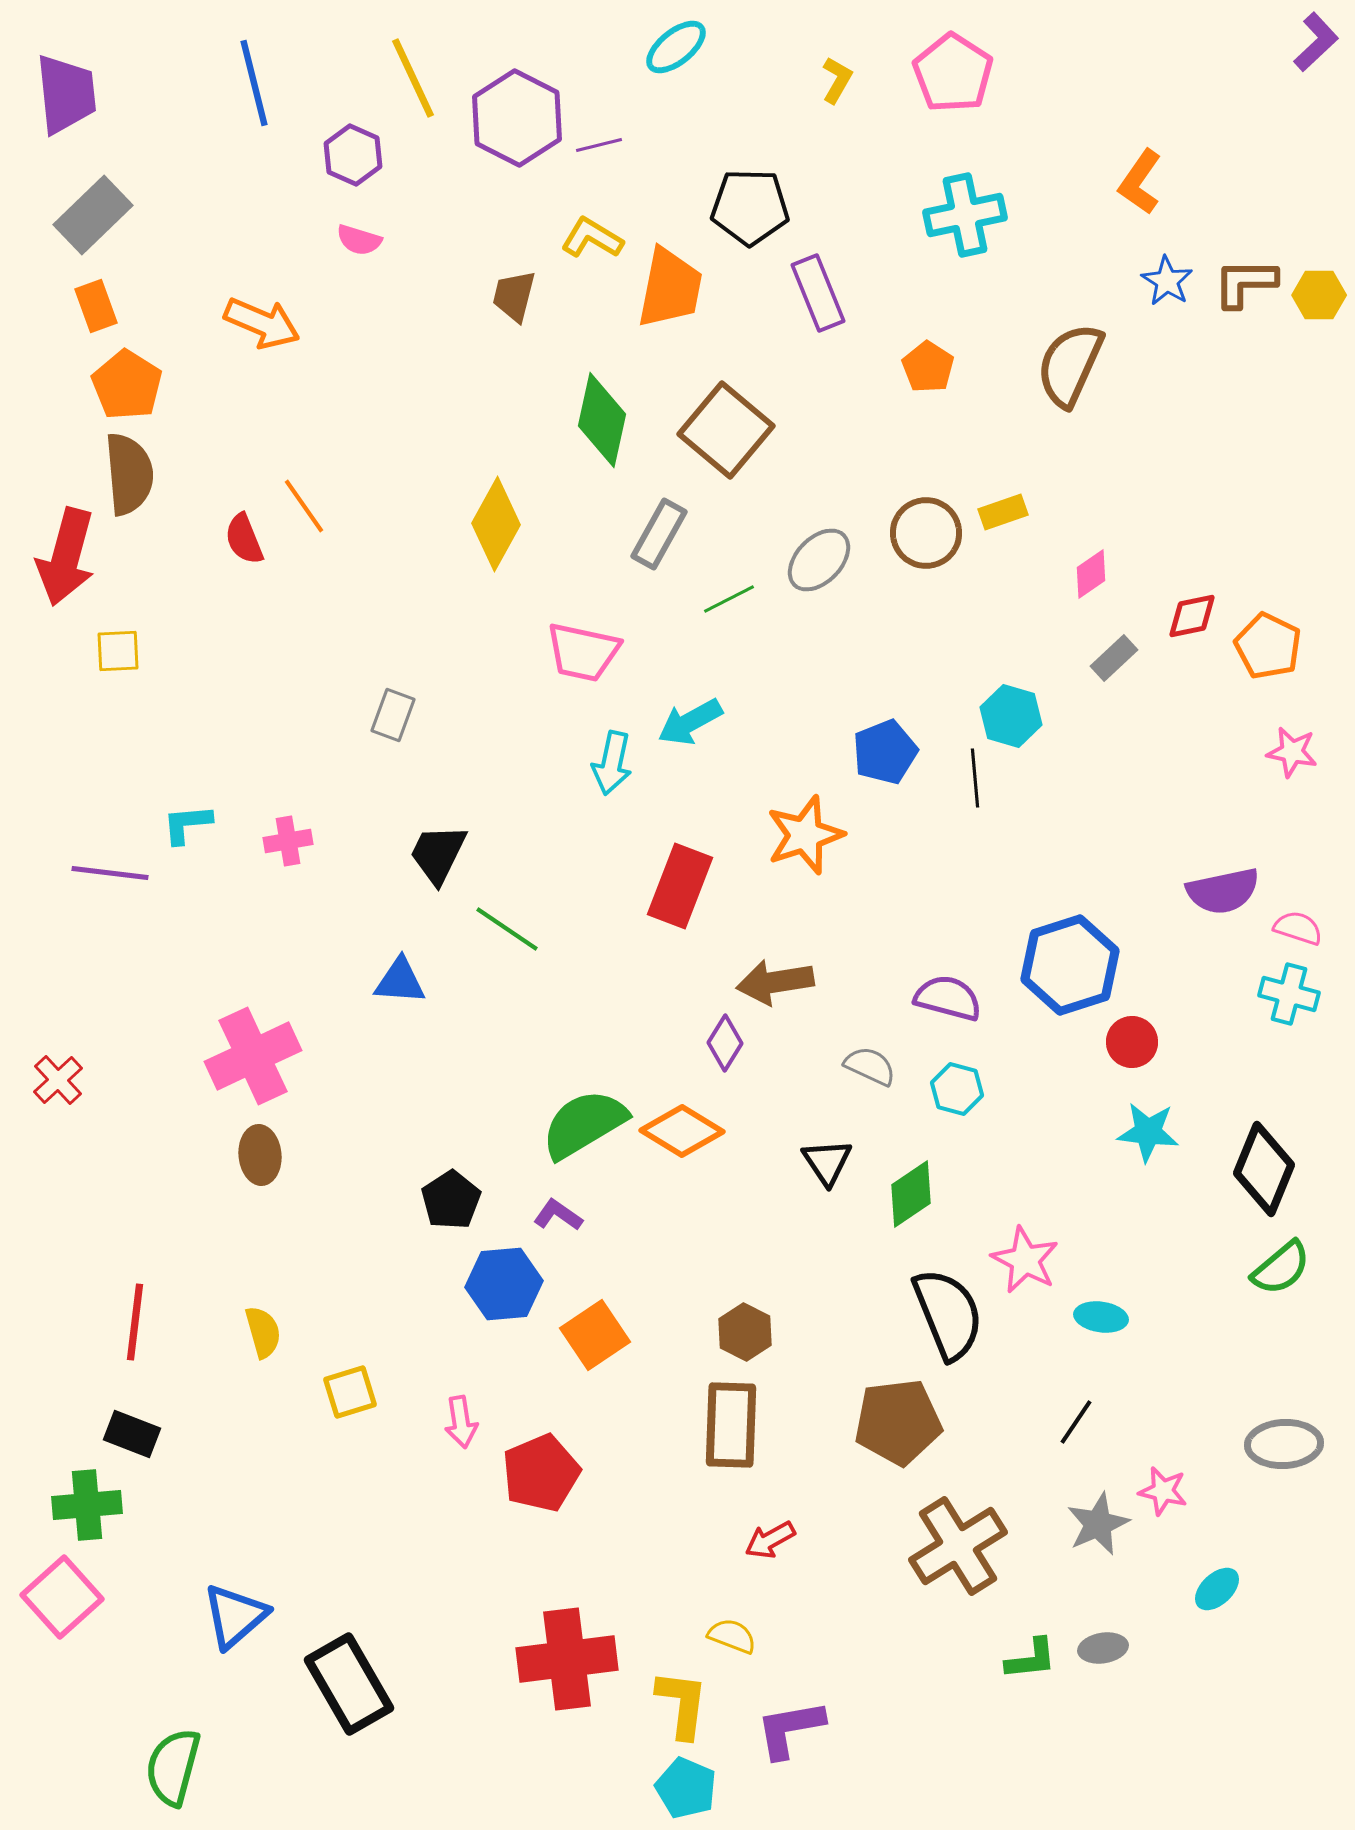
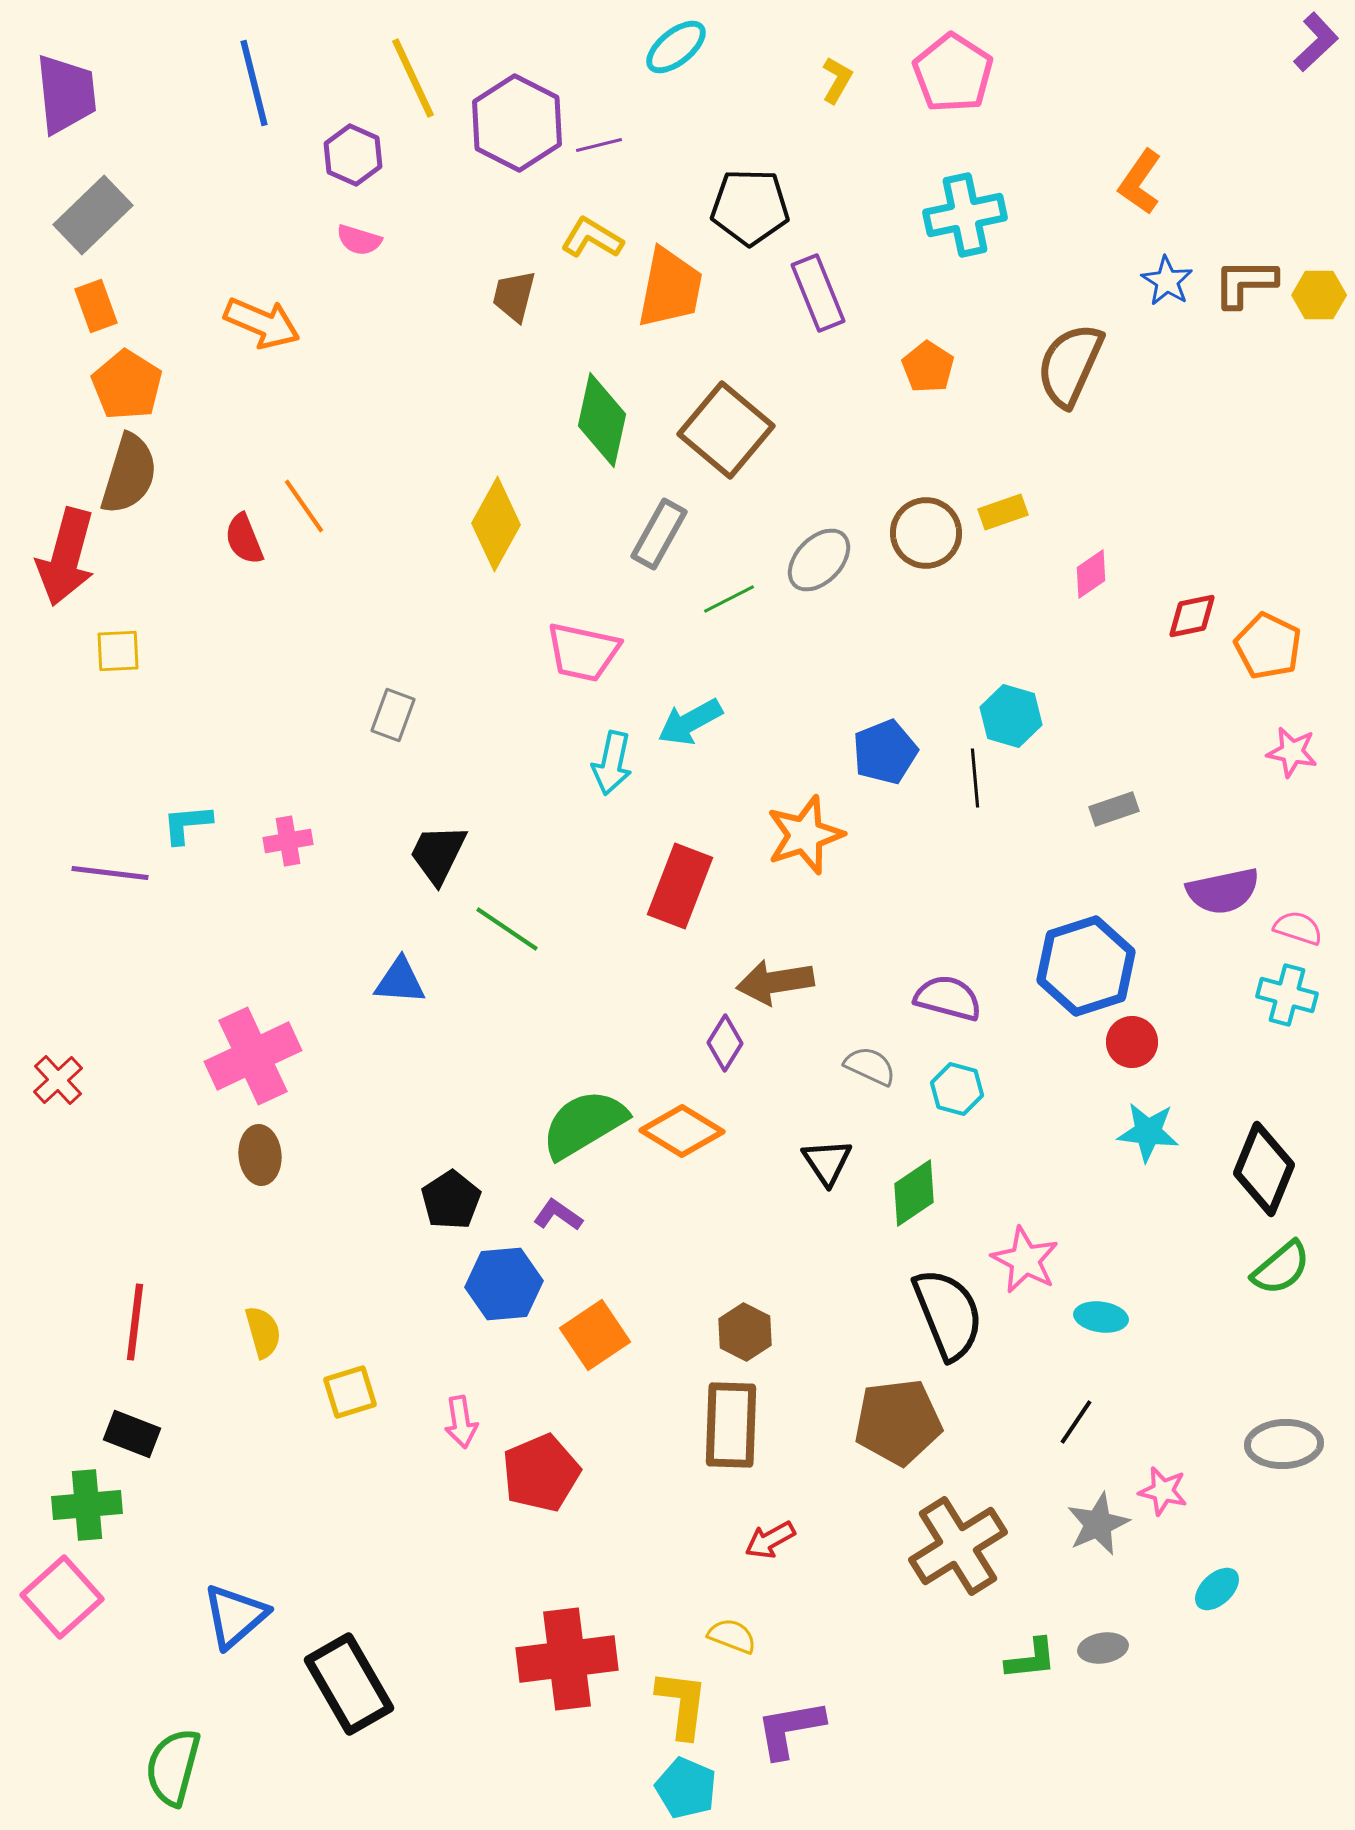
purple hexagon at (517, 118): moved 5 px down
brown semicircle at (129, 474): rotated 22 degrees clockwise
gray rectangle at (1114, 658): moved 151 px down; rotated 24 degrees clockwise
blue hexagon at (1070, 965): moved 16 px right, 1 px down
cyan cross at (1289, 994): moved 2 px left, 1 px down
green diamond at (911, 1194): moved 3 px right, 1 px up
